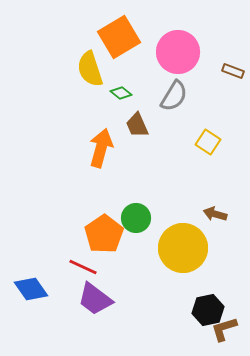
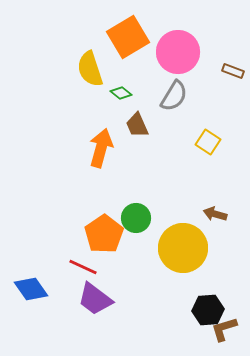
orange square: moved 9 px right
black hexagon: rotated 8 degrees clockwise
